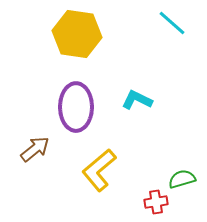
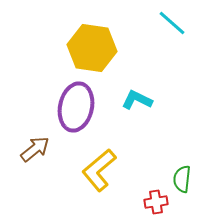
yellow hexagon: moved 15 px right, 14 px down
purple ellipse: rotated 12 degrees clockwise
green semicircle: rotated 68 degrees counterclockwise
